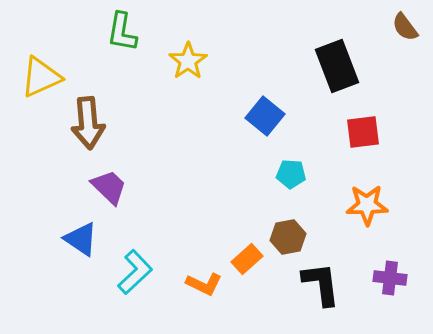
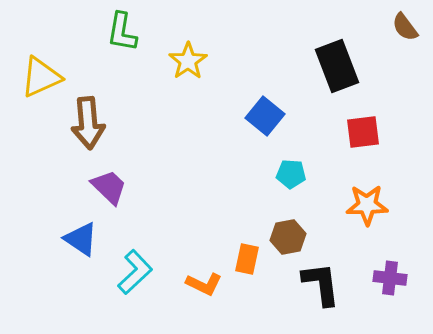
orange rectangle: rotated 36 degrees counterclockwise
